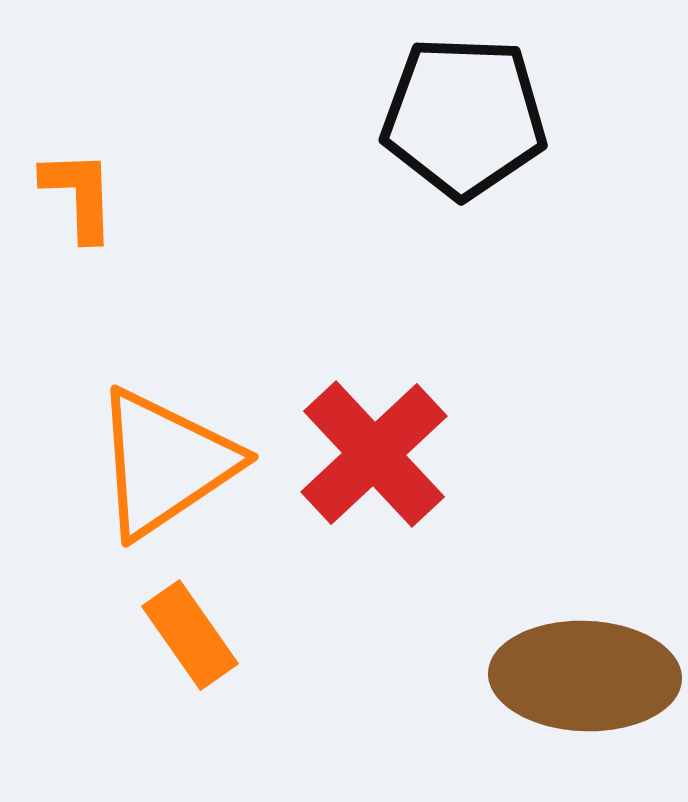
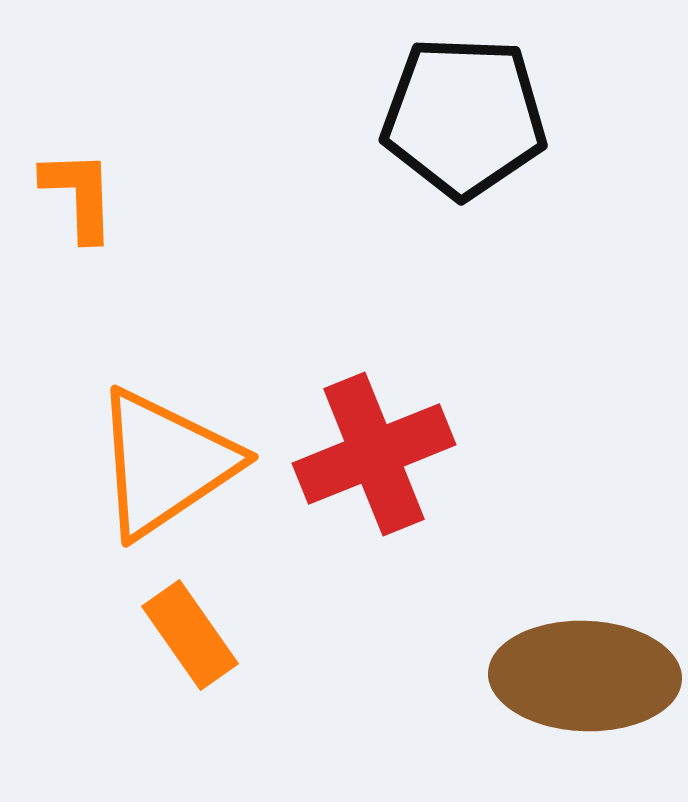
red cross: rotated 21 degrees clockwise
